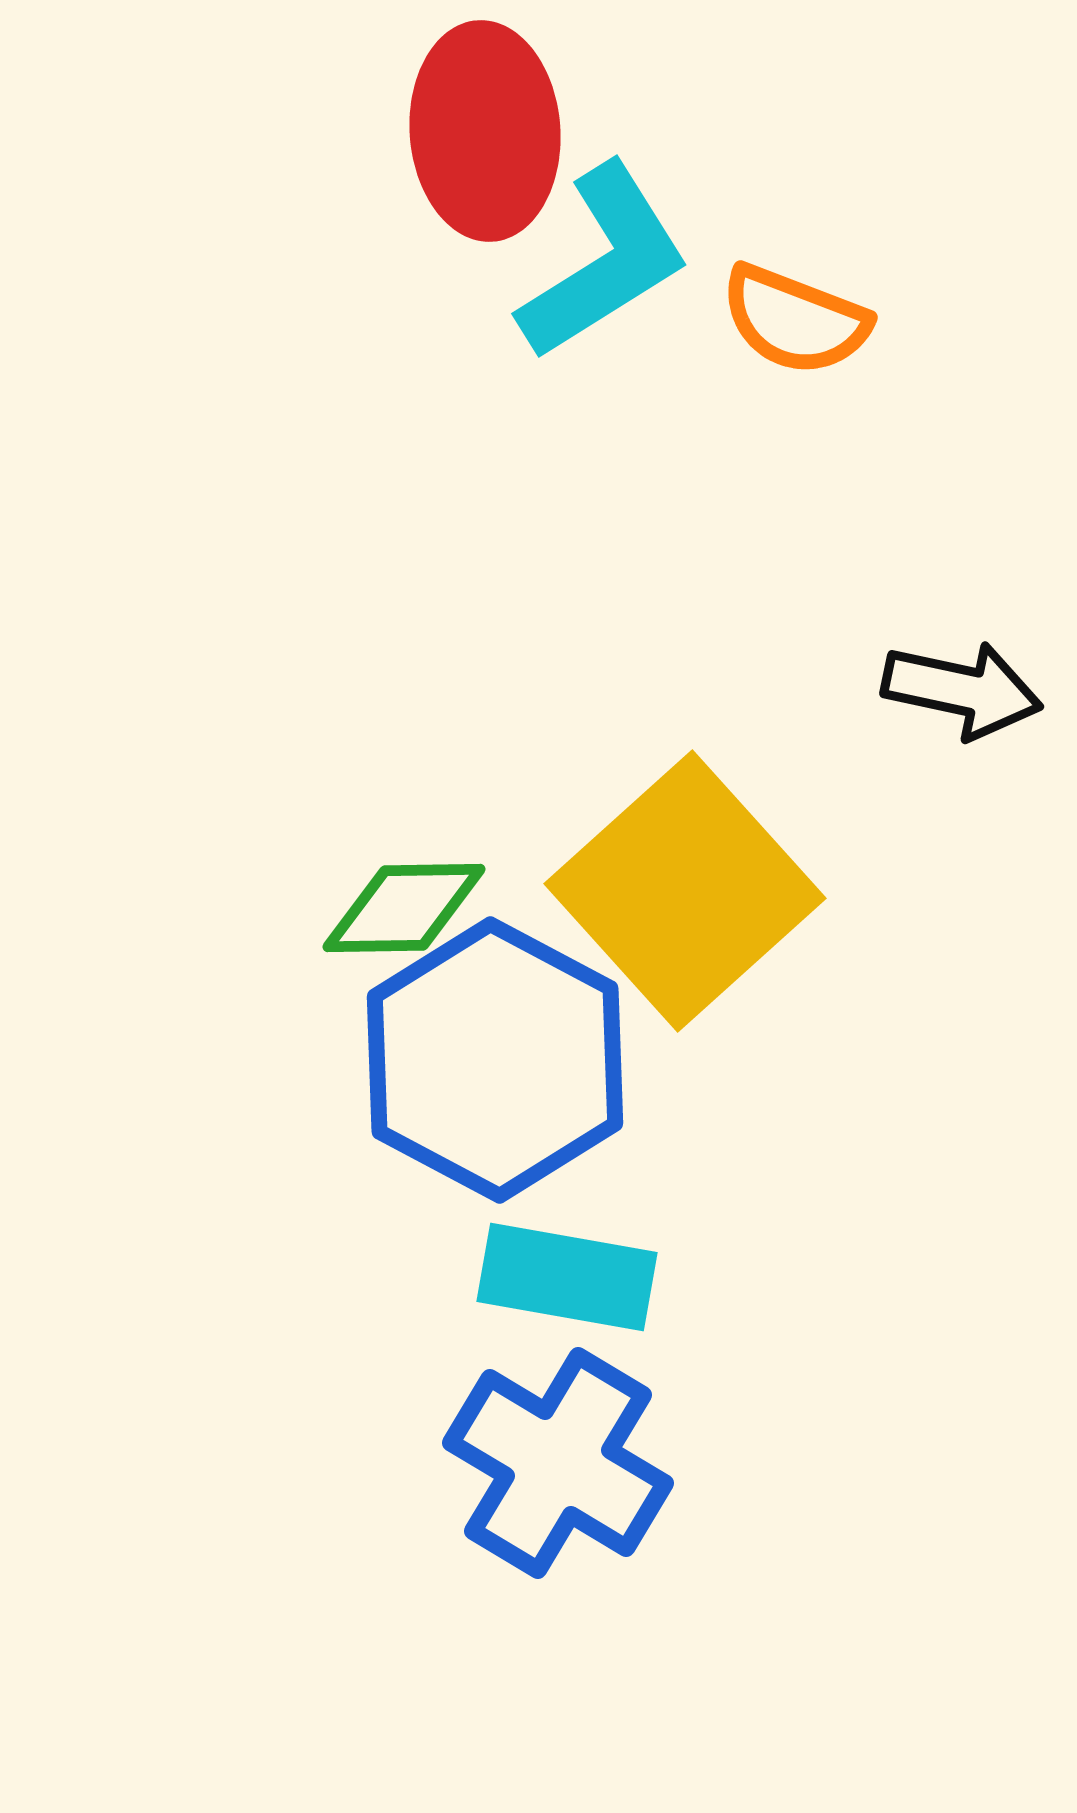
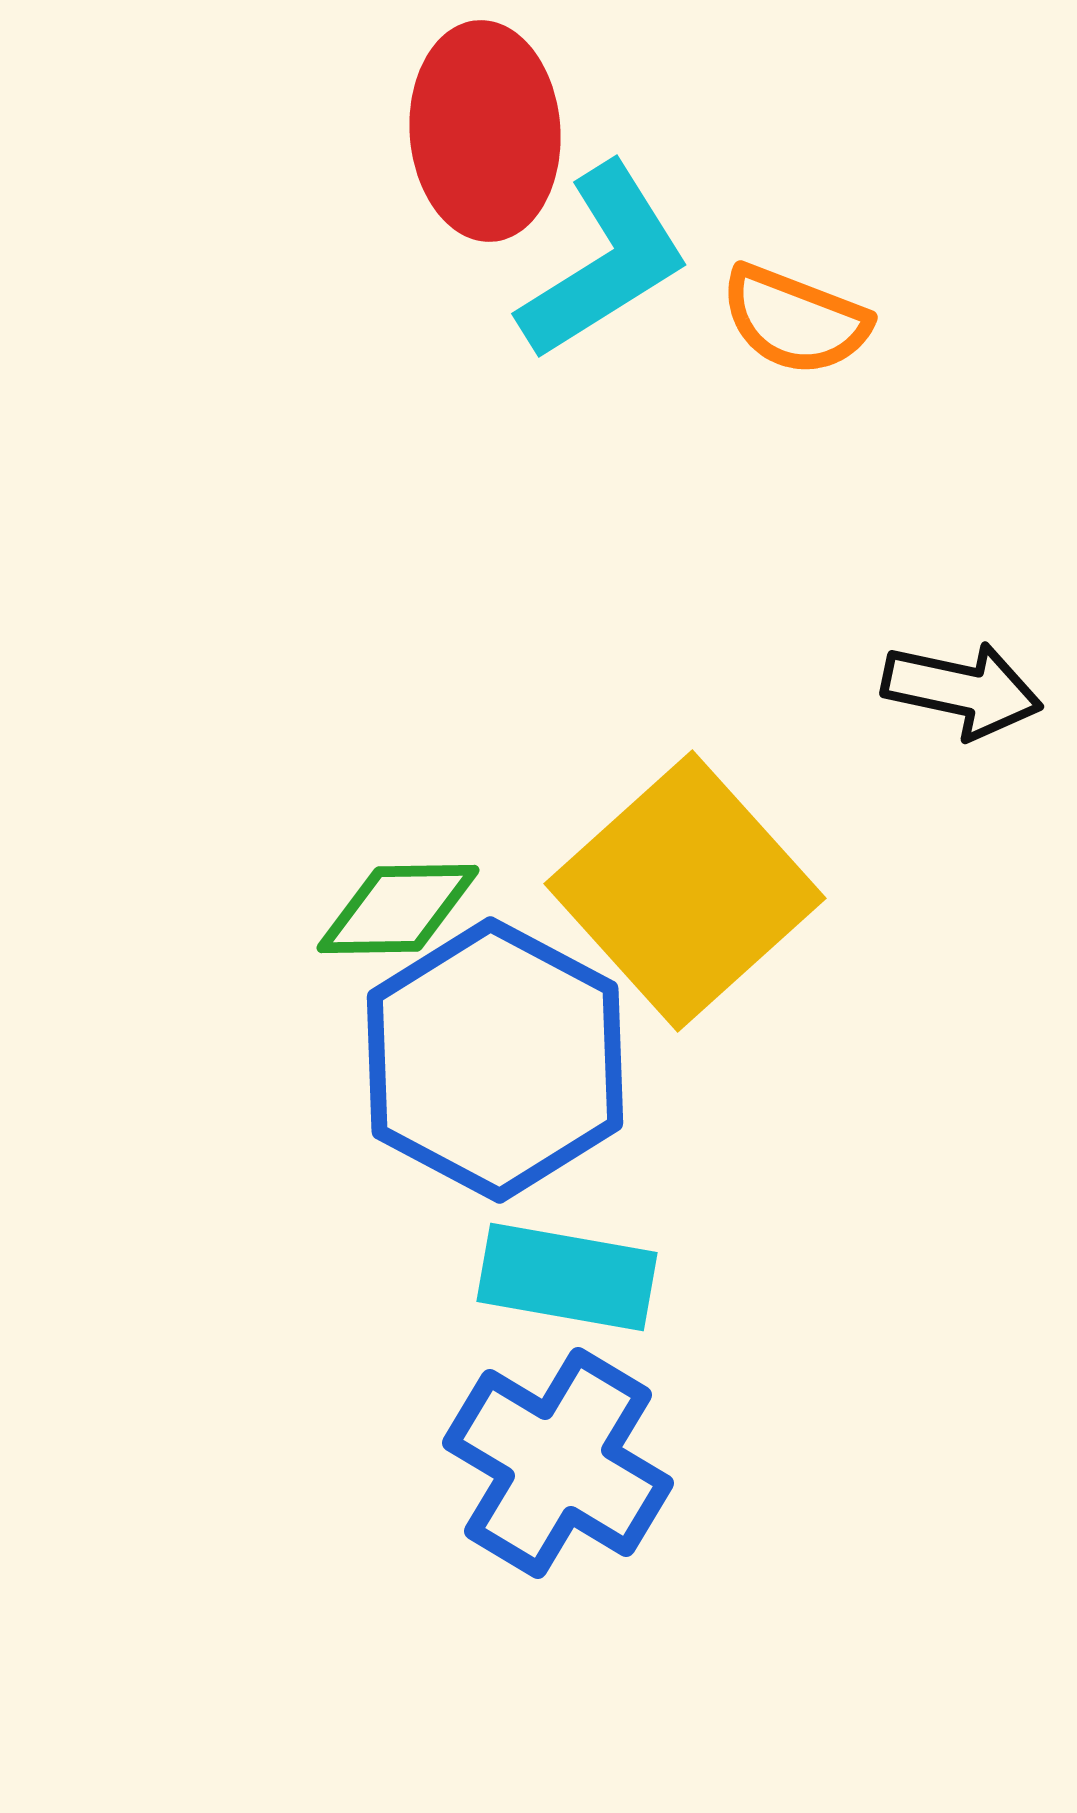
green diamond: moved 6 px left, 1 px down
